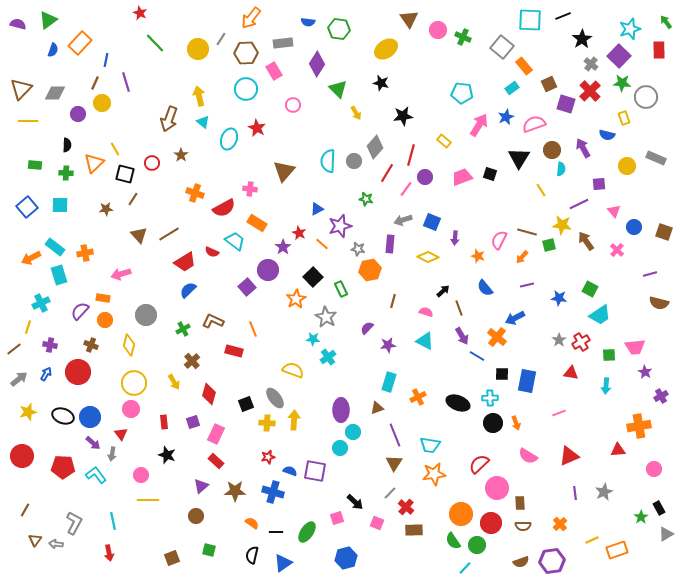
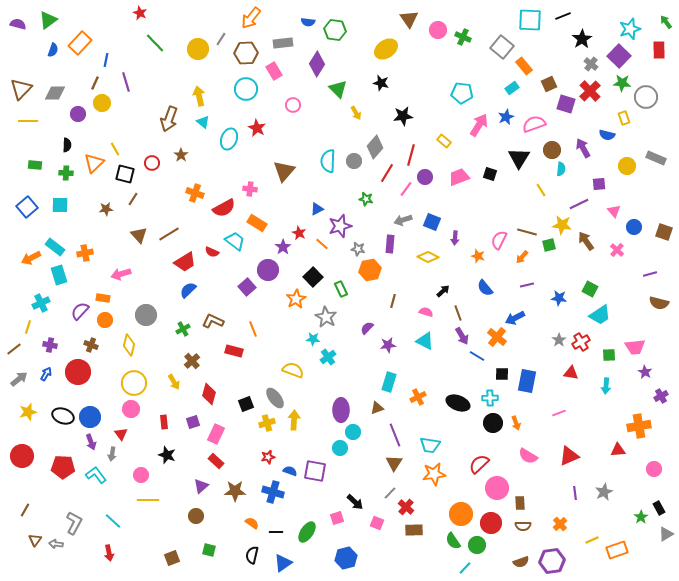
green hexagon at (339, 29): moved 4 px left, 1 px down
pink trapezoid at (462, 177): moved 3 px left
brown line at (459, 308): moved 1 px left, 5 px down
yellow cross at (267, 423): rotated 21 degrees counterclockwise
purple arrow at (93, 443): moved 2 px left, 1 px up; rotated 28 degrees clockwise
cyan line at (113, 521): rotated 36 degrees counterclockwise
